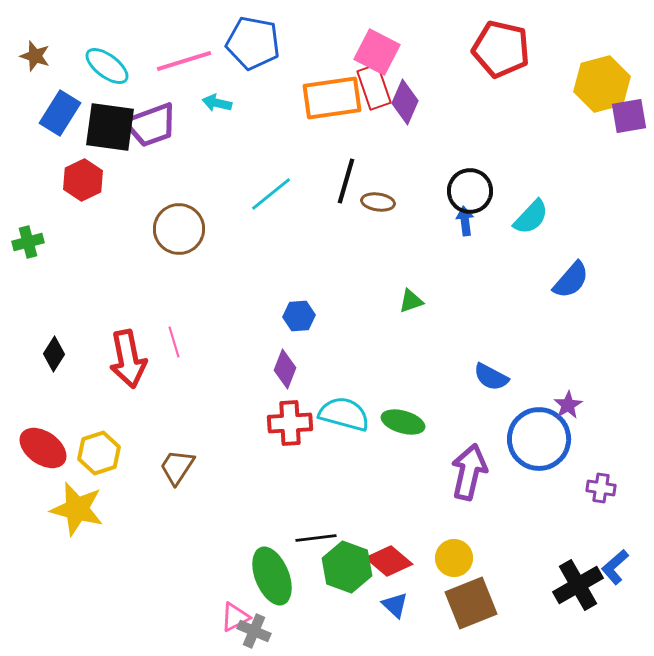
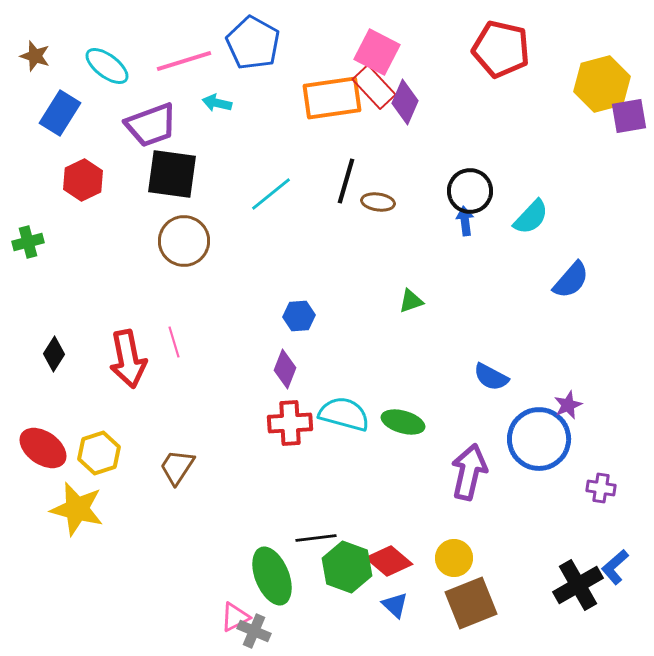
blue pentagon at (253, 43): rotated 18 degrees clockwise
red rectangle at (374, 87): rotated 24 degrees counterclockwise
black square at (110, 127): moved 62 px right, 47 px down
brown circle at (179, 229): moved 5 px right, 12 px down
purple star at (568, 405): rotated 8 degrees clockwise
